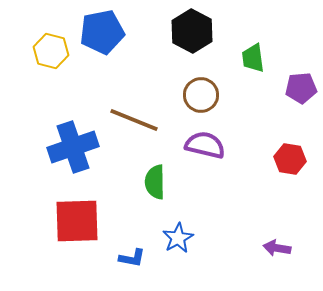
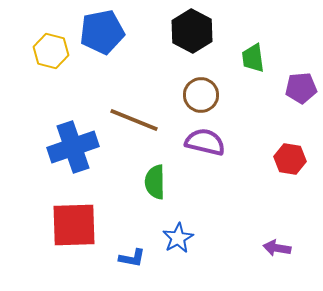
purple semicircle: moved 3 px up
red square: moved 3 px left, 4 px down
